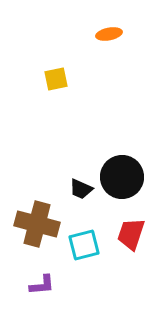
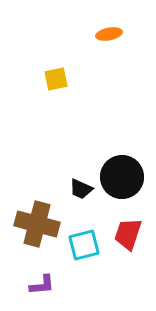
red trapezoid: moved 3 px left
